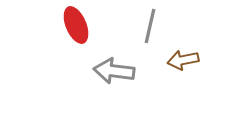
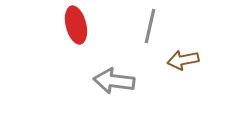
red ellipse: rotated 9 degrees clockwise
gray arrow: moved 10 px down
